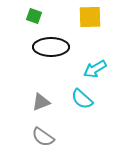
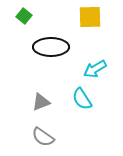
green square: moved 10 px left; rotated 21 degrees clockwise
cyan semicircle: rotated 15 degrees clockwise
